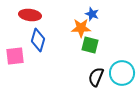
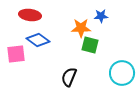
blue star: moved 9 px right, 2 px down; rotated 24 degrees counterclockwise
blue diamond: rotated 70 degrees counterclockwise
pink square: moved 1 px right, 2 px up
black semicircle: moved 27 px left
